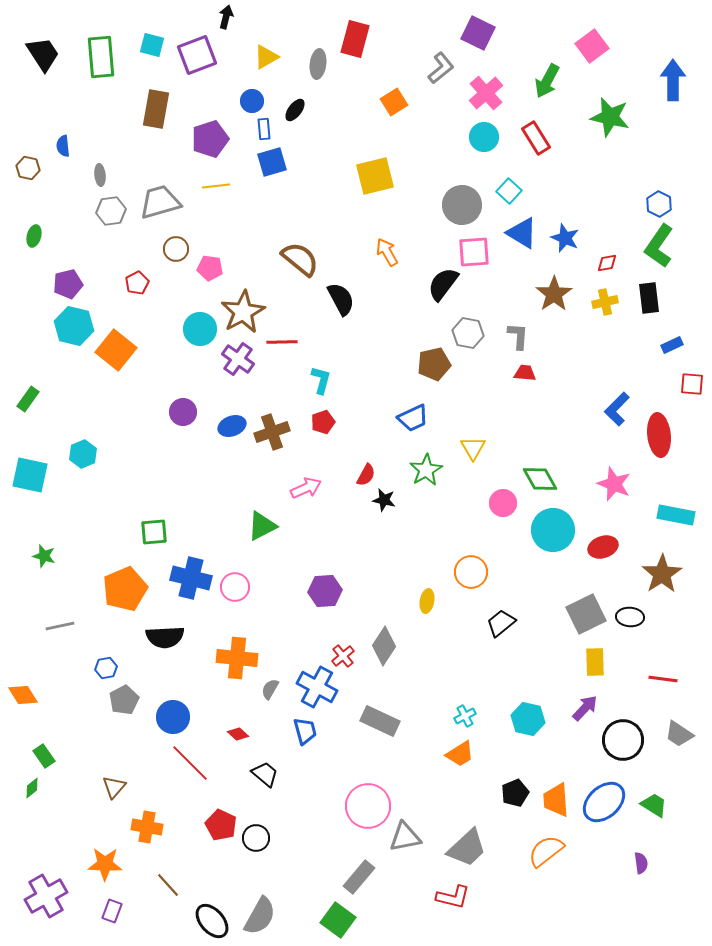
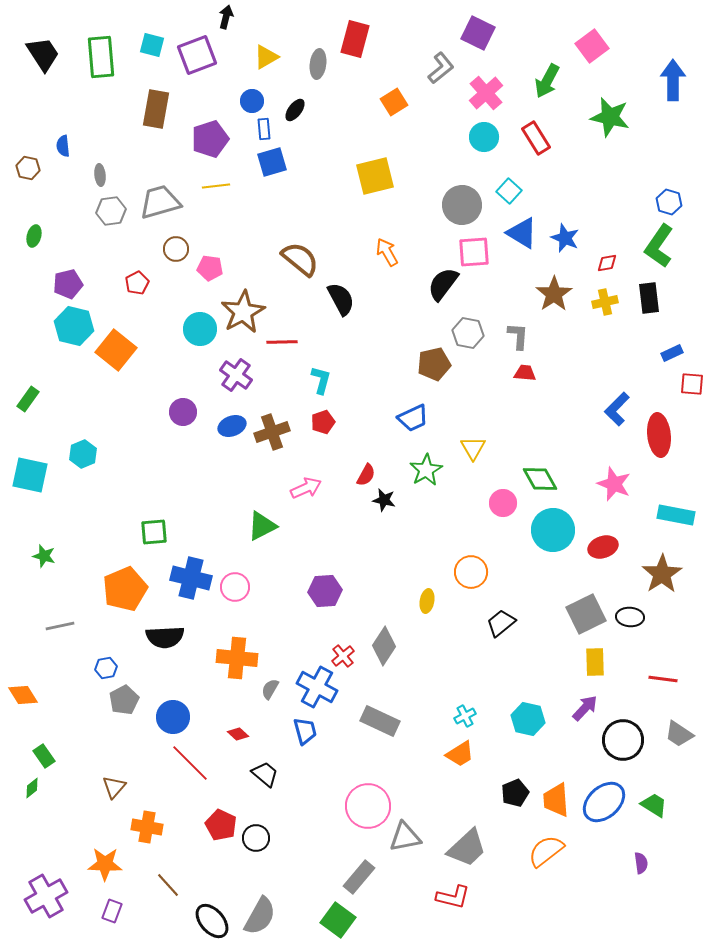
blue hexagon at (659, 204): moved 10 px right, 2 px up; rotated 10 degrees counterclockwise
blue rectangle at (672, 345): moved 8 px down
purple cross at (238, 359): moved 2 px left, 16 px down
